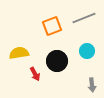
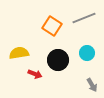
orange square: rotated 36 degrees counterclockwise
cyan circle: moved 2 px down
black circle: moved 1 px right, 1 px up
red arrow: rotated 40 degrees counterclockwise
gray arrow: rotated 24 degrees counterclockwise
